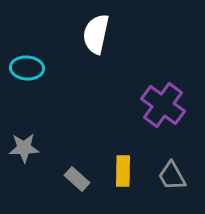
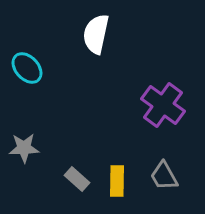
cyan ellipse: rotated 44 degrees clockwise
yellow rectangle: moved 6 px left, 10 px down
gray trapezoid: moved 8 px left
